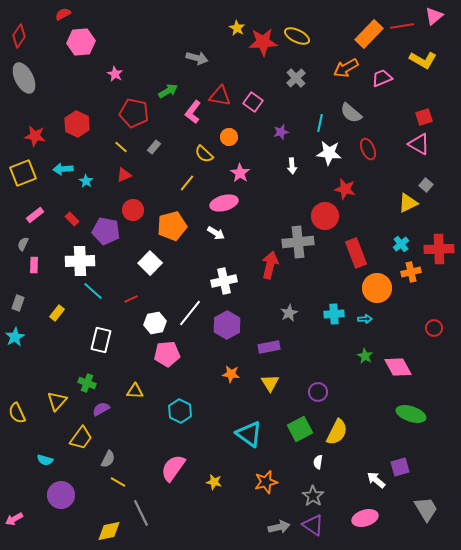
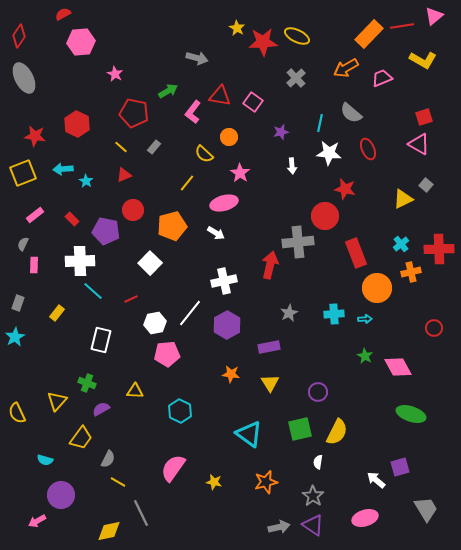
yellow triangle at (408, 203): moved 5 px left, 4 px up
green square at (300, 429): rotated 15 degrees clockwise
pink arrow at (14, 519): moved 23 px right, 2 px down
